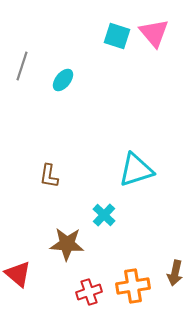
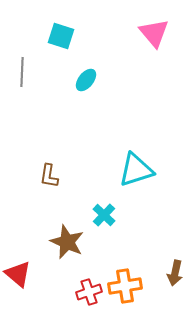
cyan square: moved 56 px left
gray line: moved 6 px down; rotated 16 degrees counterclockwise
cyan ellipse: moved 23 px right
brown star: moved 2 px up; rotated 20 degrees clockwise
orange cross: moved 8 px left
